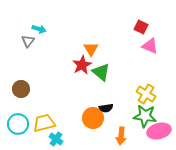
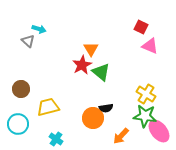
gray triangle: rotated 24 degrees counterclockwise
yellow trapezoid: moved 4 px right, 16 px up
pink ellipse: rotated 65 degrees clockwise
orange arrow: rotated 36 degrees clockwise
